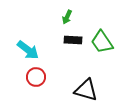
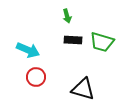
green arrow: moved 1 px up; rotated 40 degrees counterclockwise
green trapezoid: rotated 40 degrees counterclockwise
cyan arrow: rotated 15 degrees counterclockwise
black triangle: moved 3 px left, 1 px up
